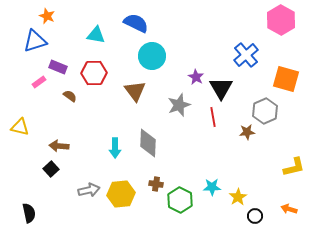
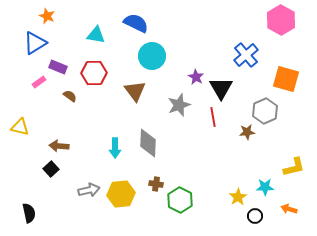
blue triangle: moved 2 px down; rotated 15 degrees counterclockwise
cyan star: moved 53 px right
